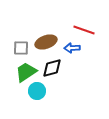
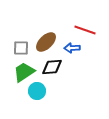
red line: moved 1 px right
brown ellipse: rotated 25 degrees counterclockwise
black diamond: moved 1 px up; rotated 10 degrees clockwise
green trapezoid: moved 2 px left
